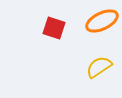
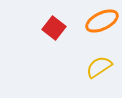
red square: rotated 20 degrees clockwise
